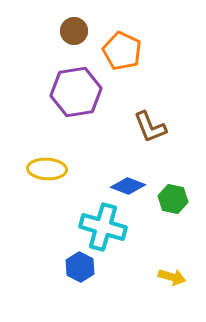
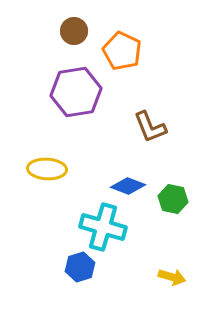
blue hexagon: rotated 16 degrees clockwise
